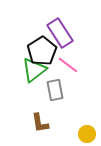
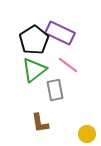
purple rectangle: rotated 32 degrees counterclockwise
black pentagon: moved 8 px left, 11 px up
